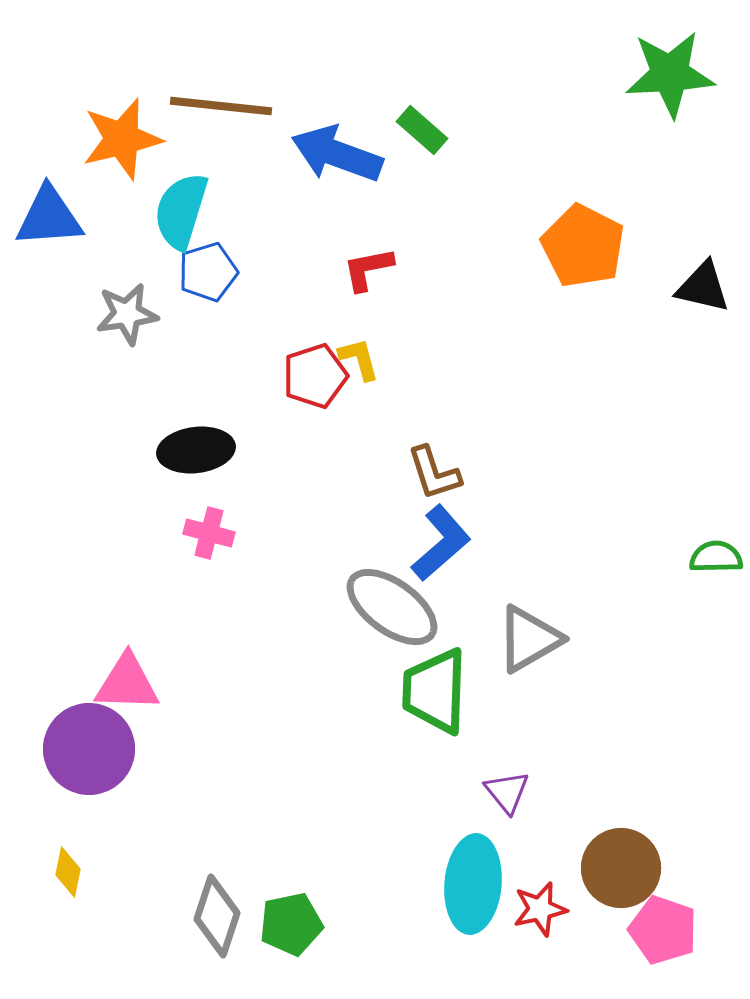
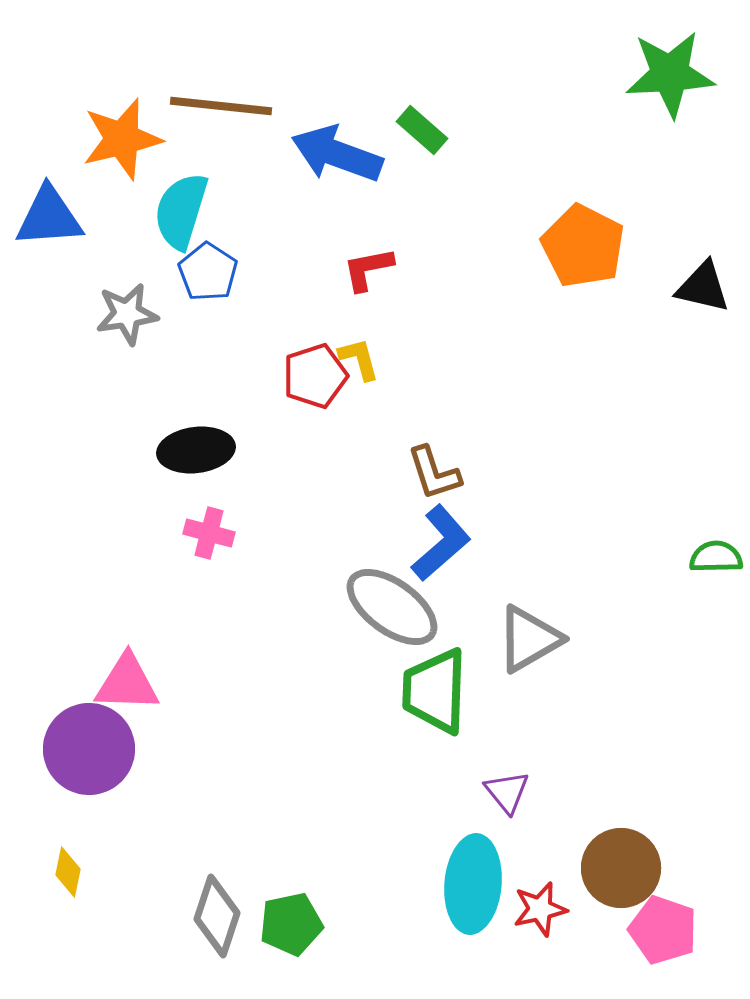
blue pentagon: rotated 22 degrees counterclockwise
